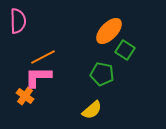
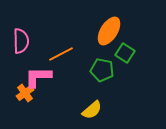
pink semicircle: moved 3 px right, 20 px down
orange ellipse: rotated 12 degrees counterclockwise
green square: moved 3 px down
orange line: moved 18 px right, 3 px up
green pentagon: moved 4 px up
orange cross: moved 3 px up; rotated 18 degrees clockwise
